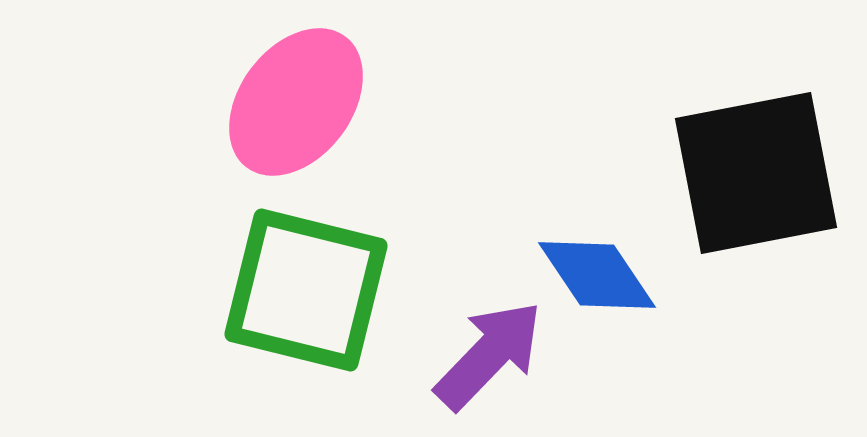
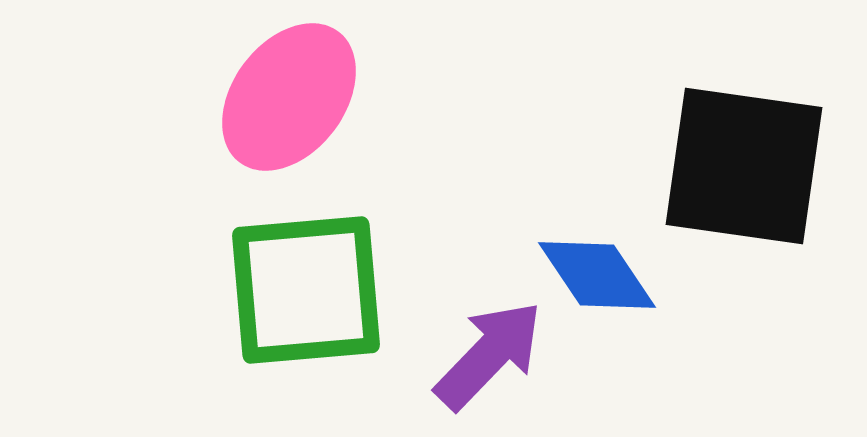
pink ellipse: moved 7 px left, 5 px up
black square: moved 12 px left, 7 px up; rotated 19 degrees clockwise
green square: rotated 19 degrees counterclockwise
